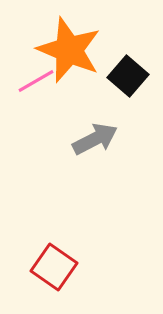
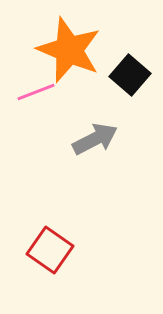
black square: moved 2 px right, 1 px up
pink line: moved 11 px down; rotated 9 degrees clockwise
red square: moved 4 px left, 17 px up
